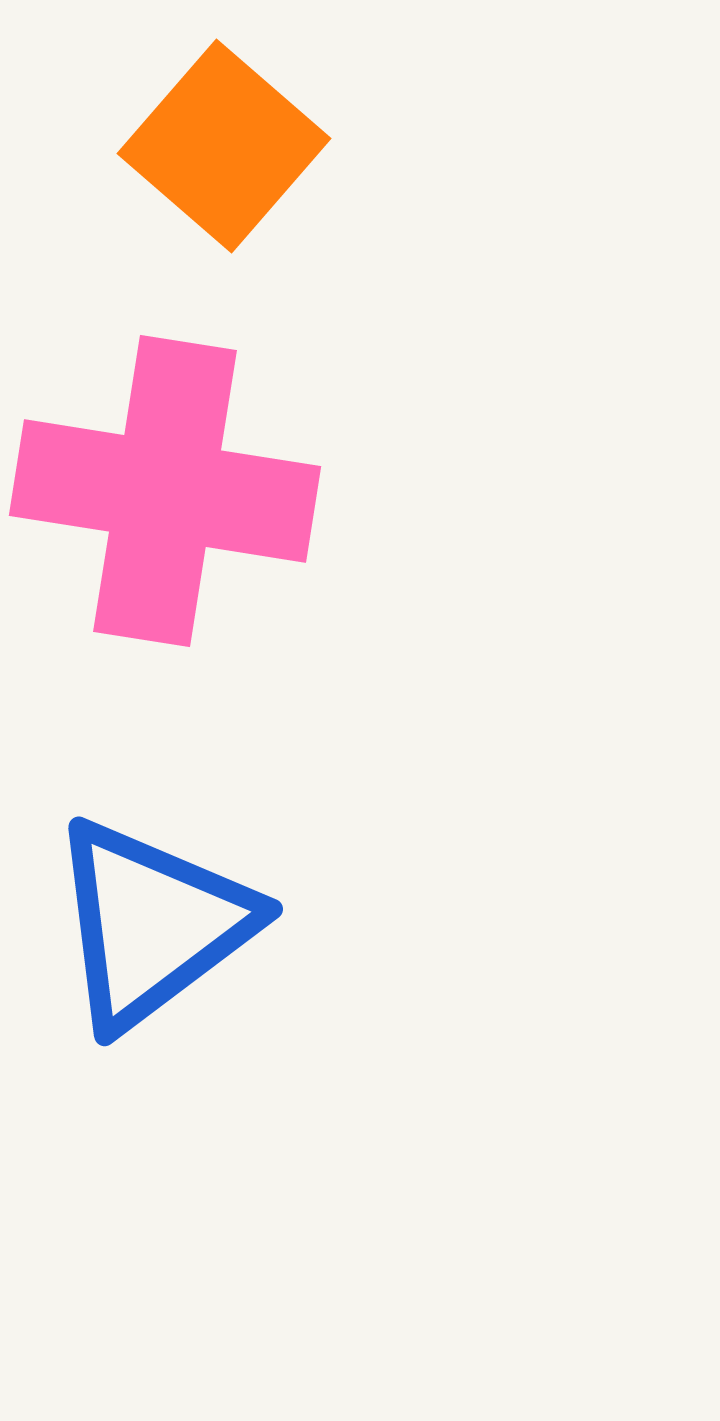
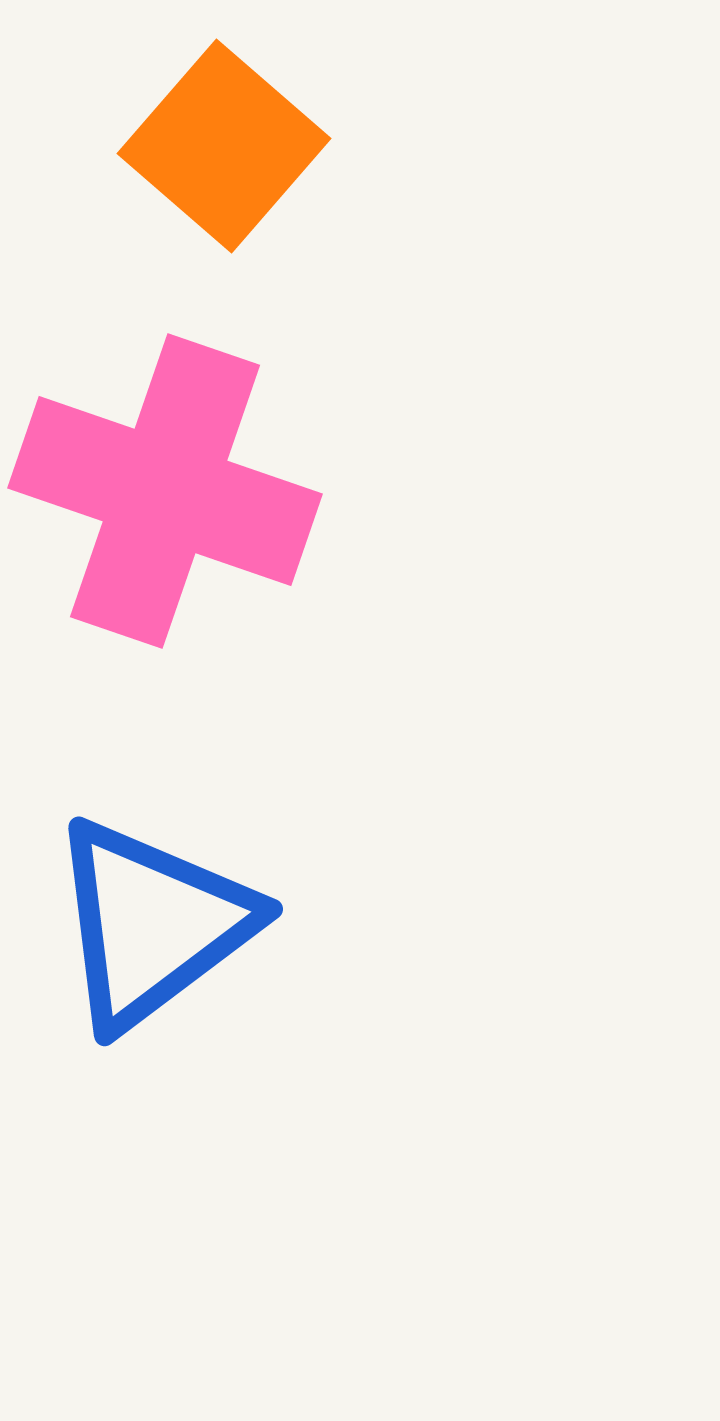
pink cross: rotated 10 degrees clockwise
